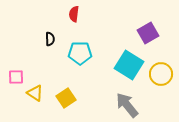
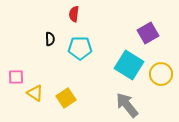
cyan pentagon: moved 5 px up
